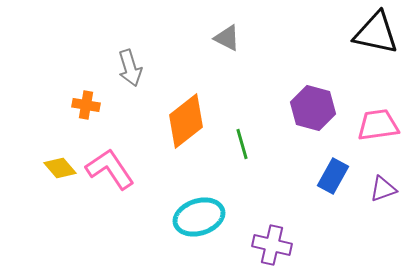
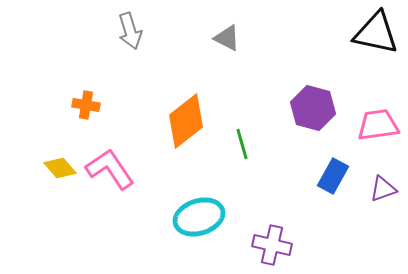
gray arrow: moved 37 px up
